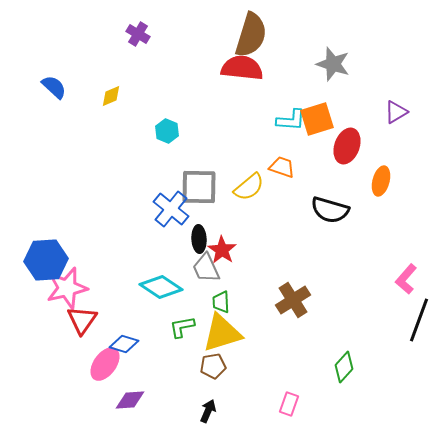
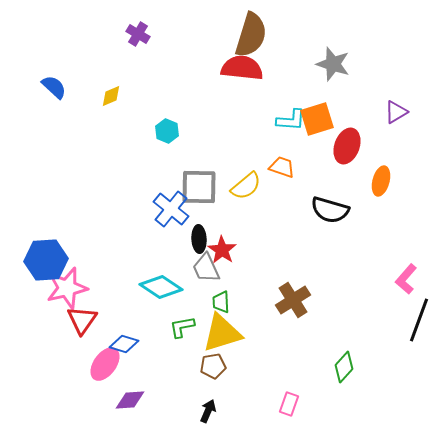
yellow semicircle: moved 3 px left, 1 px up
